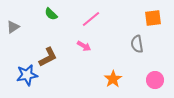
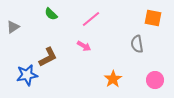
orange square: rotated 18 degrees clockwise
